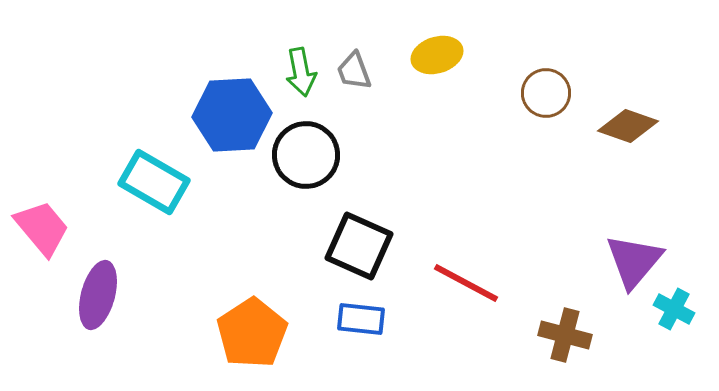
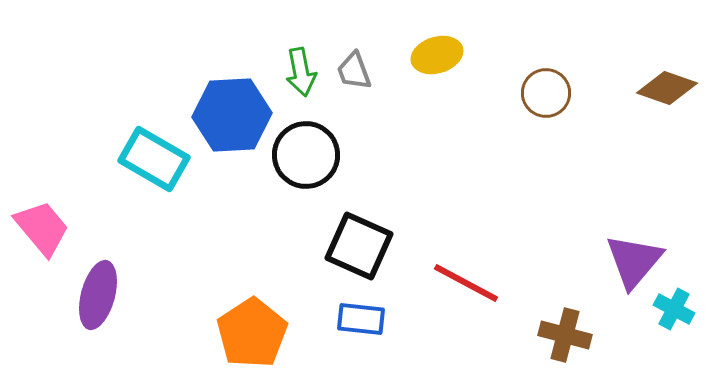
brown diamond: moved 39 px right, 38 px up
cyan rectangle: moved 23 px up
